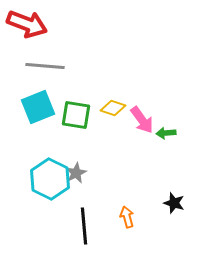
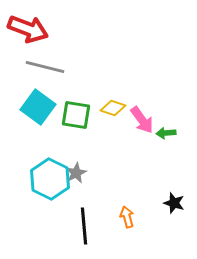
red arrow: moved 1 px right, 5 px down
gray line: moved 1 px down; rotated 9 degrees clockwise
cyan square: rotated 32 degrees counterclockwise
